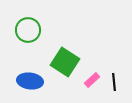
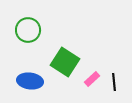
pink rectangle: moved 1 px up
